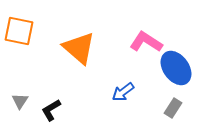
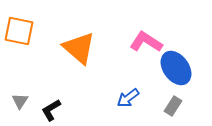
blue arrow: moved 5 px right, 6 px down
gray rectangle: moved 2 px up
